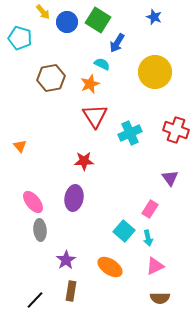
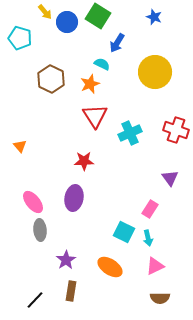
yellow arrow: moved 2 px right
green square: moved 4 px up
brown hexagon: moved 1 px down; rotated 24 degrees counterclockwise
cyan square: moved 1 px down; rotated 15 degrees counterclockwise
